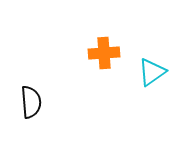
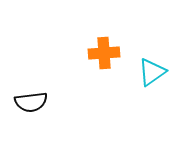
black semicircle: rotated 88 degrees clockwise
